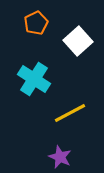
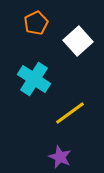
yellow line: rotated 8 degrees counterclockwise
